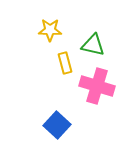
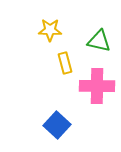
green triangle: moved 6 px right, 4 px up
pink cross: rotated 16 degrees counterclockwise
